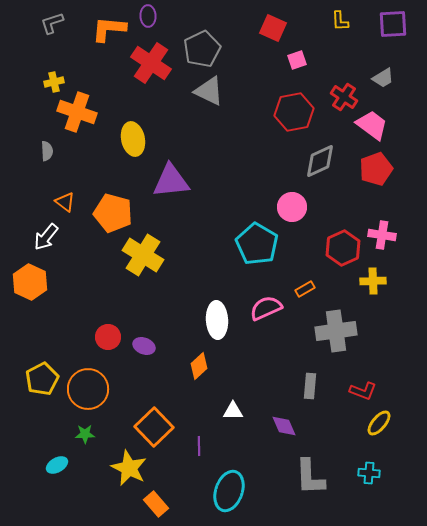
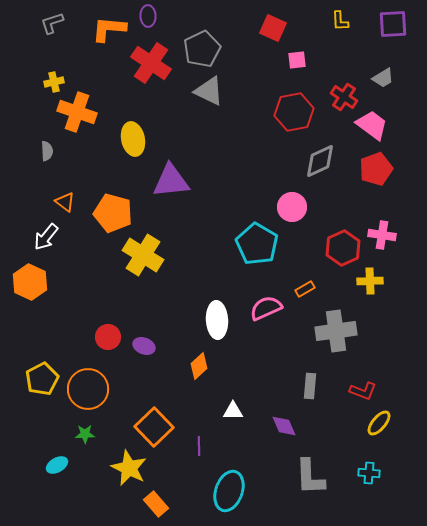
pink square at (297, 60): rotated 12 degrees clockwise
yellow cross at (373, 281): moved 3 px left
